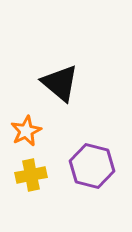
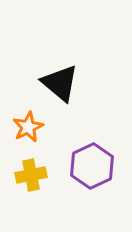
orange star: moved 2 px right, 4 px up
purple hexagon: rotated 21 degrees clockwise
